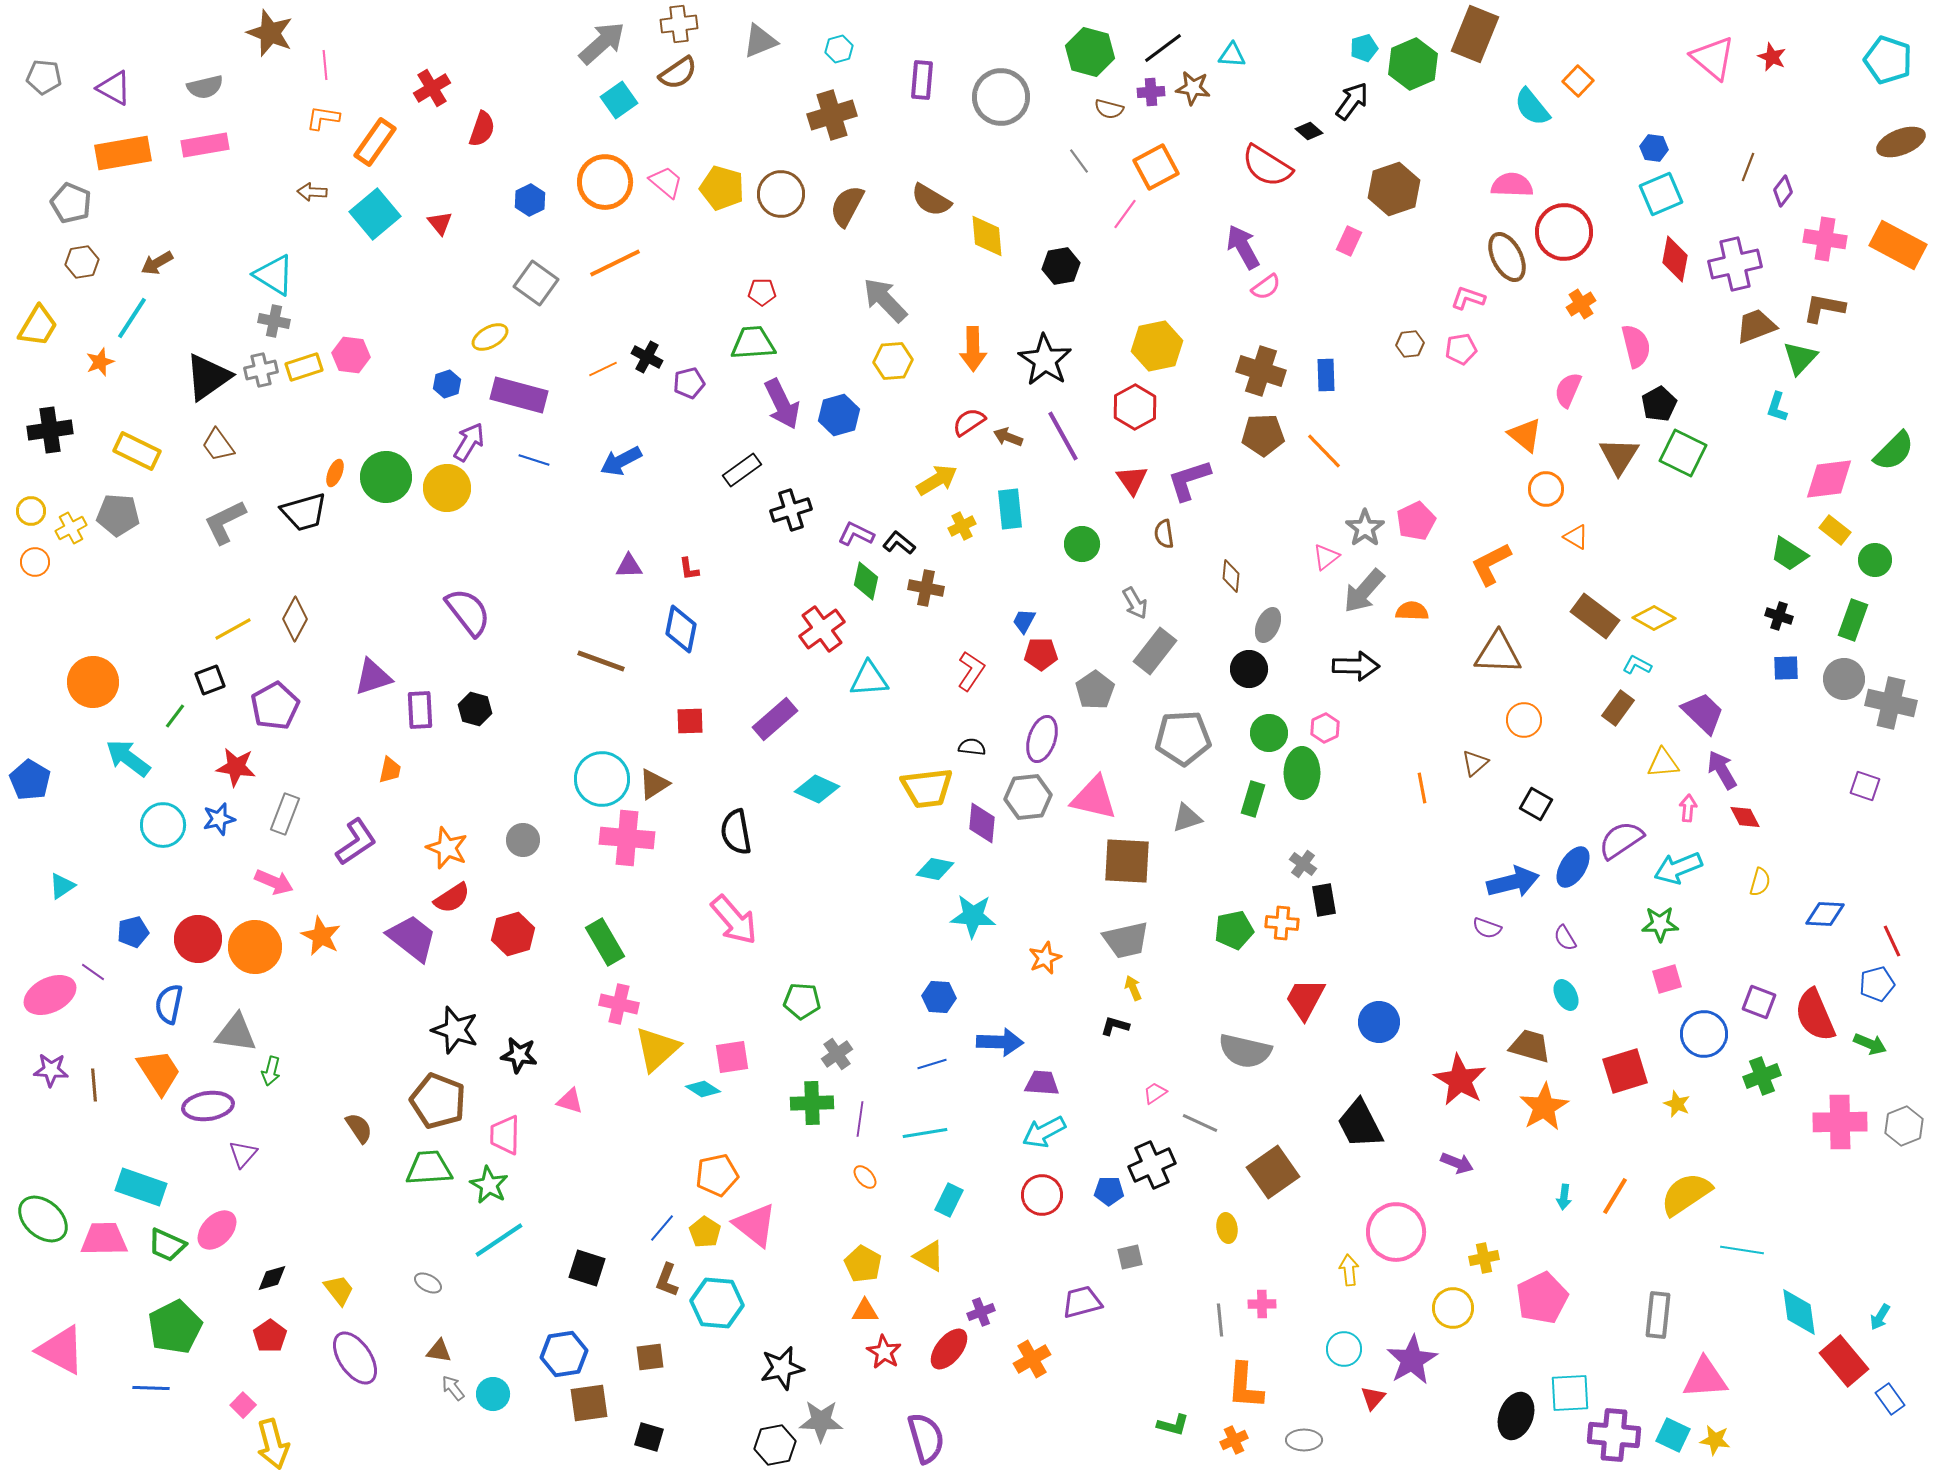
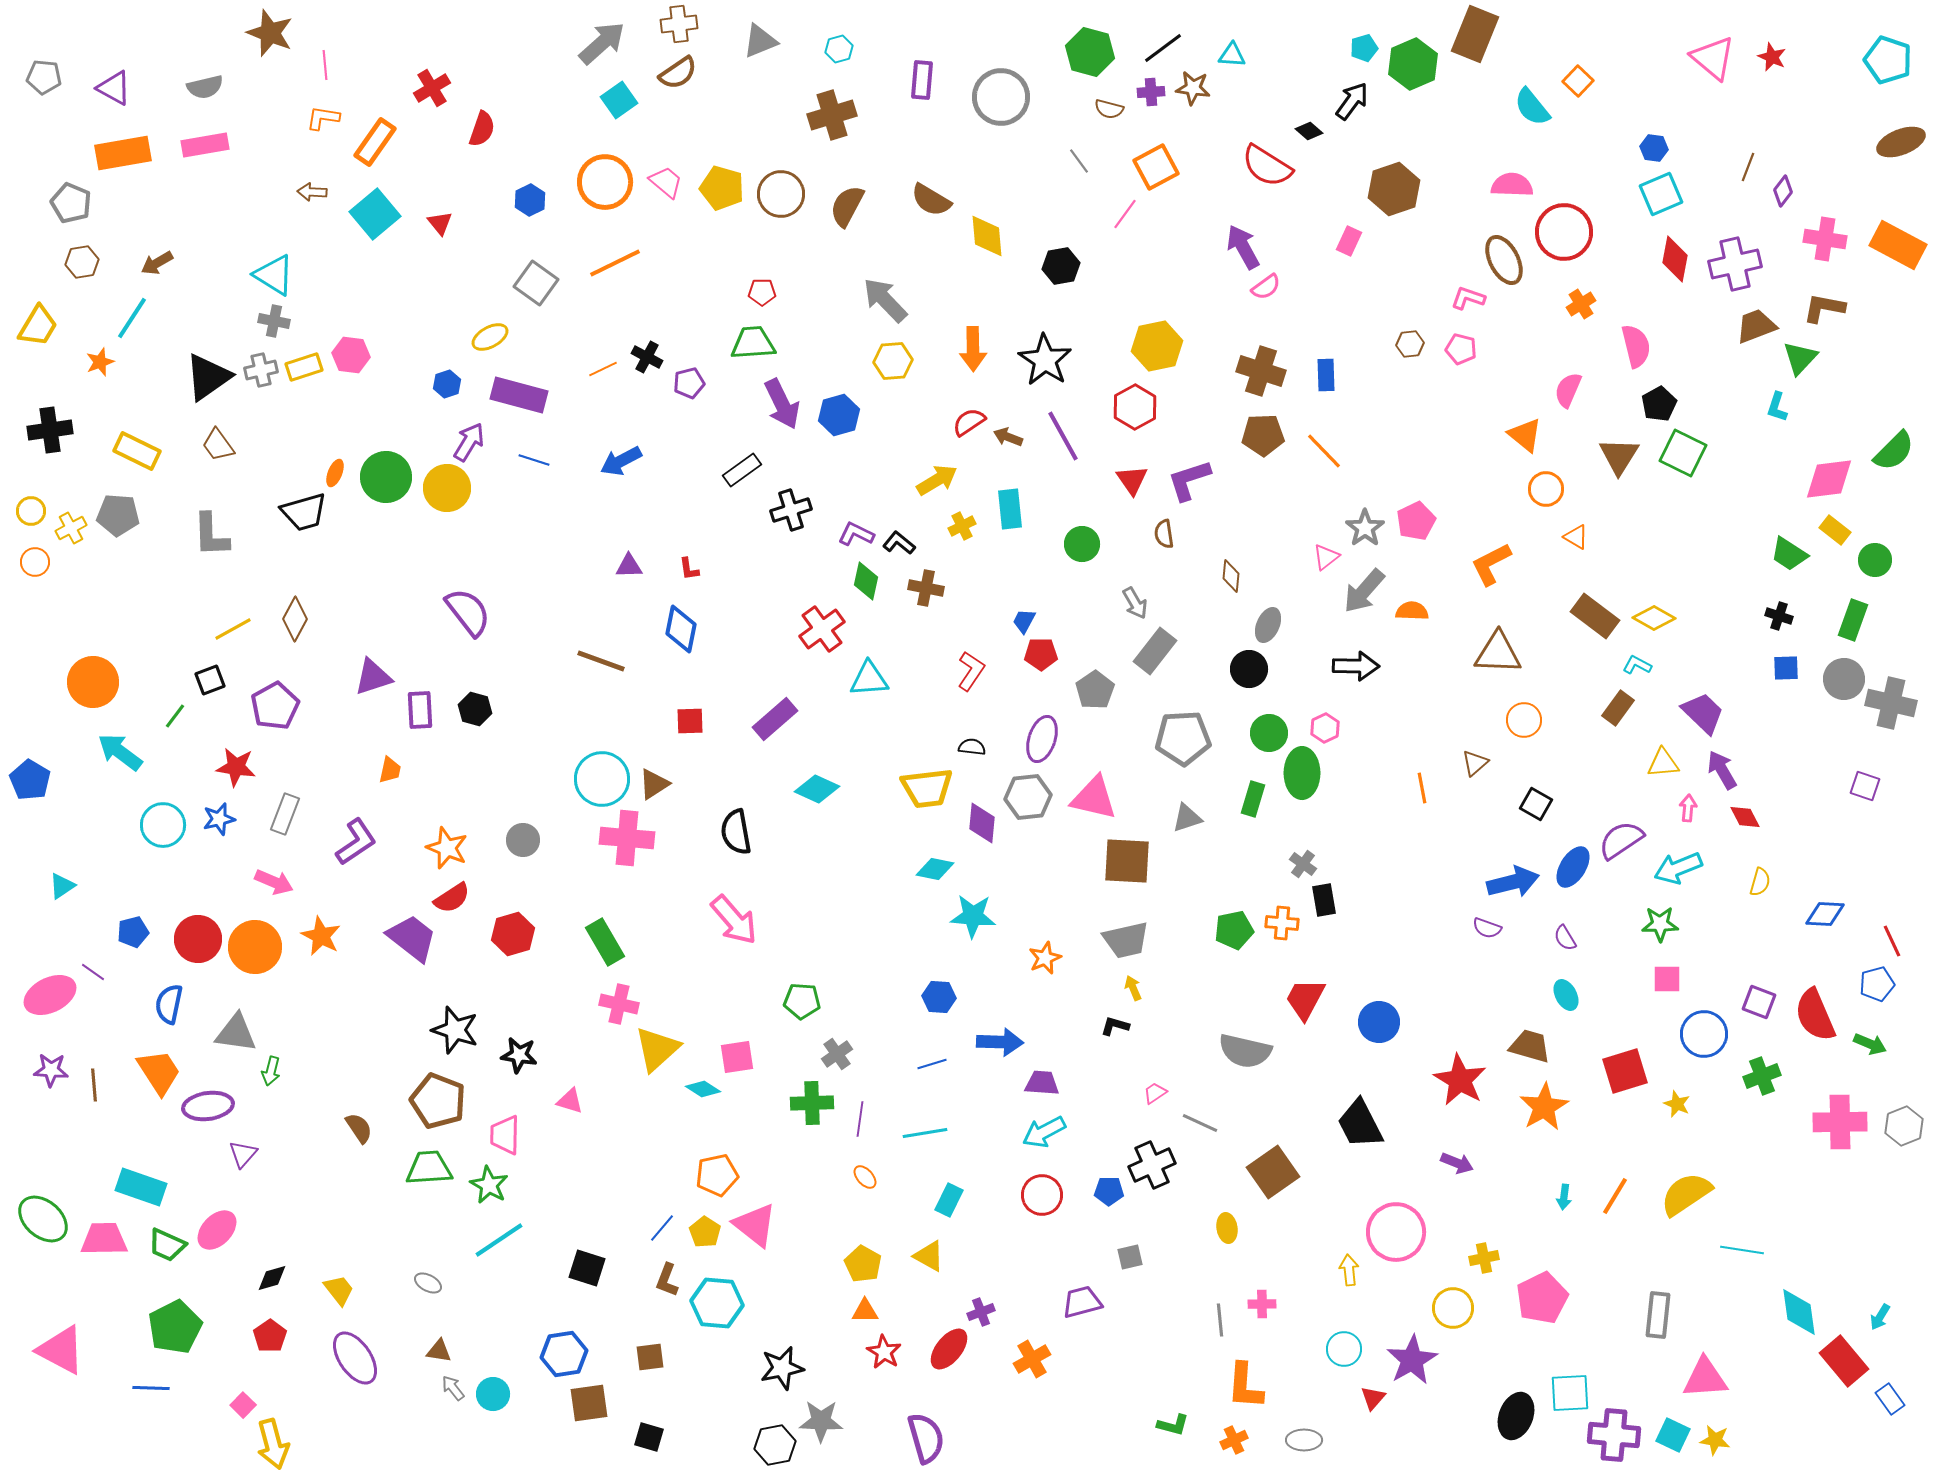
brown ellipse at (1507, 257): moved 3 px left, 3 px down
pink pentagon at (1461, 349): rotated 24 degrees clockwise
gray L-shape at (225, 522): moved 14 px left, 13 px down; rotated 66 degrees counterclockwise
cyan arrow at (128, 758): moved 8 px left, 6 px up
pink square at (1667, 979): rotated 16 degrees clockwise
pink square at (732, 1057): moved 5 px right
